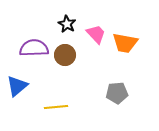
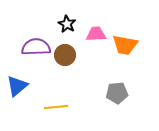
pink trapezoid: rotated 50 degrees counterclockwise
orange trapezoid: moved 2 px down
purple semicircle: moved 2 px right, 1 px up
